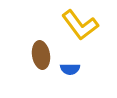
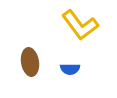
brown ellipse: moved 11 px left, 7 px down
